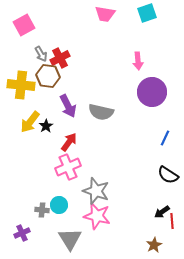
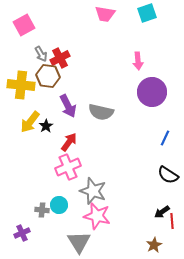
gray star: moved 3 px left
gray triangle: moved 9 px right, 3 px down
